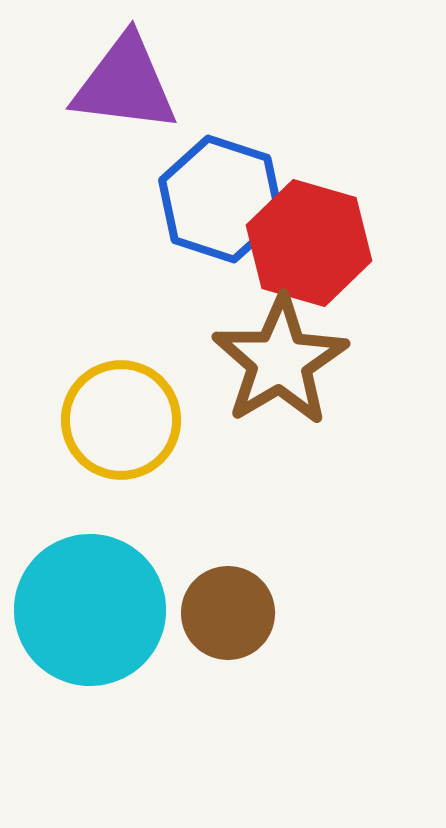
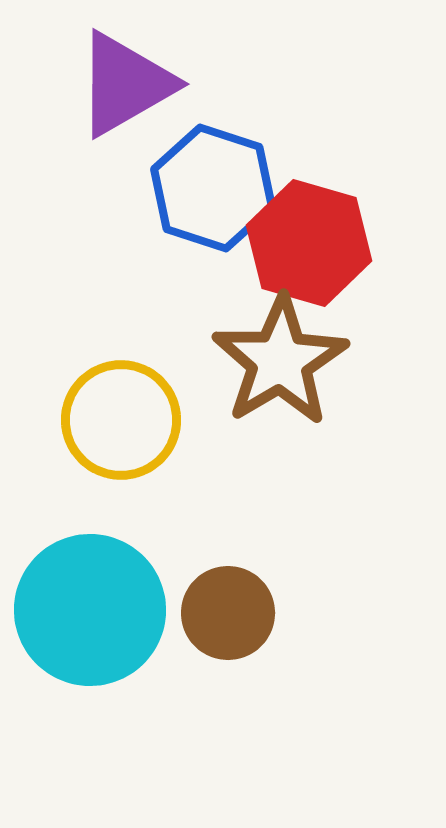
purple triangle: rotated 37 degrees counterclockwise
blue hexagon: moved 8 px left, 11 px up
